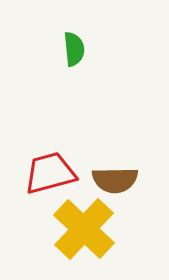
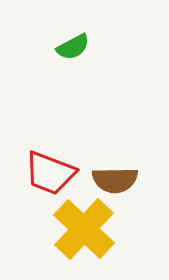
green semicircle: moved 1 px left, 2 px up; rotated 68 degrees clockwise
red trapezoid: rotated 144 degrees counterclockwise
